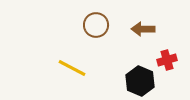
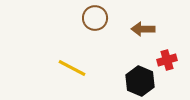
brown circle: moved 1 px left, 7 px up
